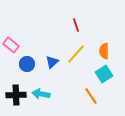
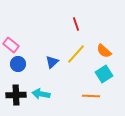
red line: moved 1 px up
orange semicircle: rotated 49 degrees counterclockwise
blue circle: moved 9 px left
orange line: rotated 54 degrees counterclockwise
